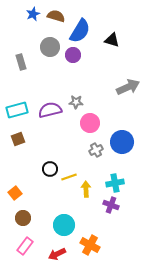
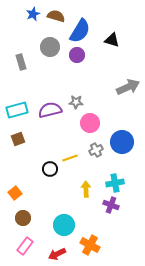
purple circle: moved 4 px right
yellow line: moved 1 px right, 19 px up
